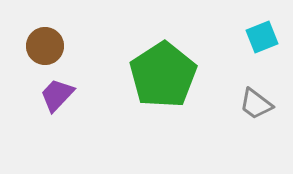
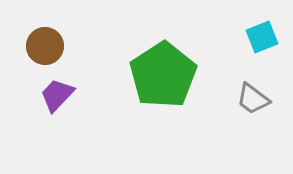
gray trapezoid: moved 3 px left, 5 px up
